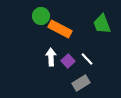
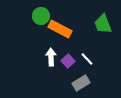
green trapezoid: moved 1 px right
